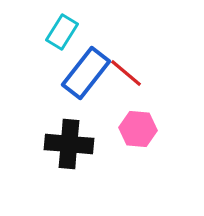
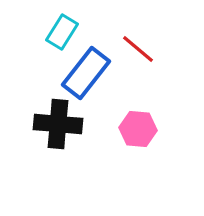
red line: moved 12 px right, 24 px up
black cross: moved 11 px left, 20 px up
